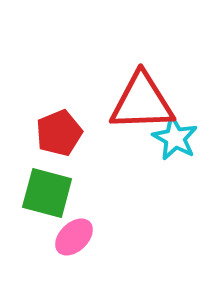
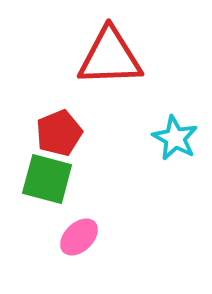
red triangle: moved 32 px left, 45 px up
green square: moved 14 px up
pink ellipse: moved 5 px right
